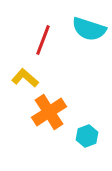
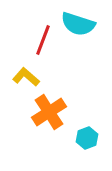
cyan semicircle: moved 11 px left, 5 px up
yellow L-shape: moved 1 px right, 1 px up
cyan hexagon: moved 2 px down
